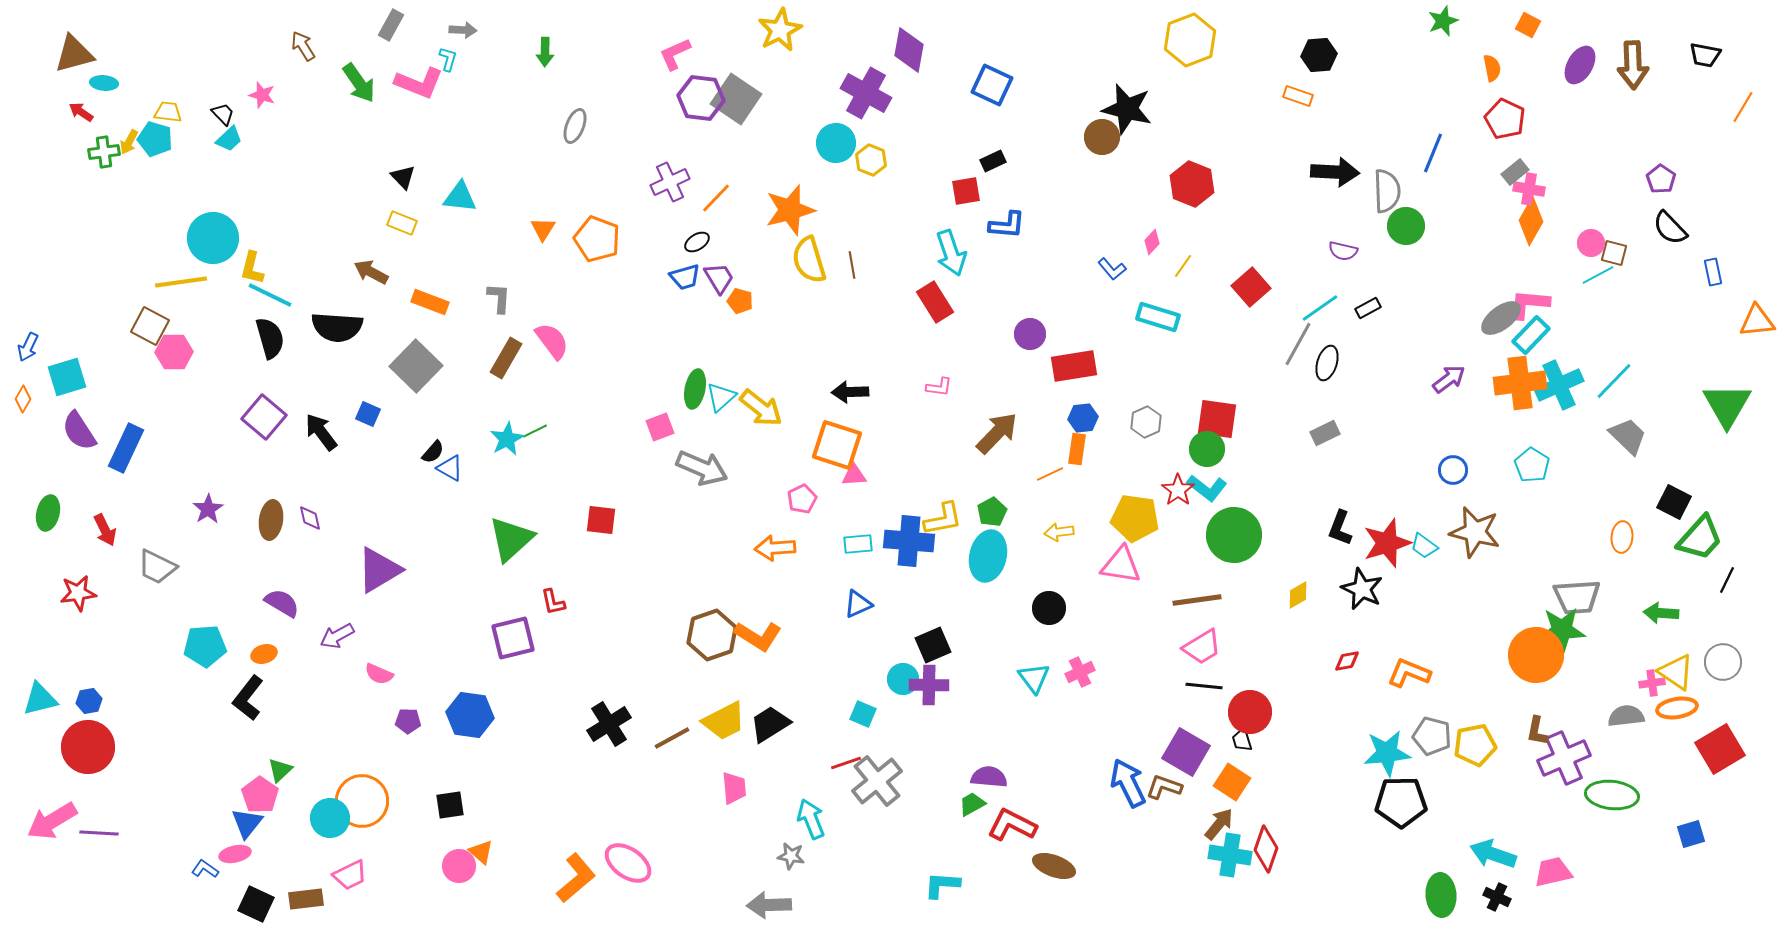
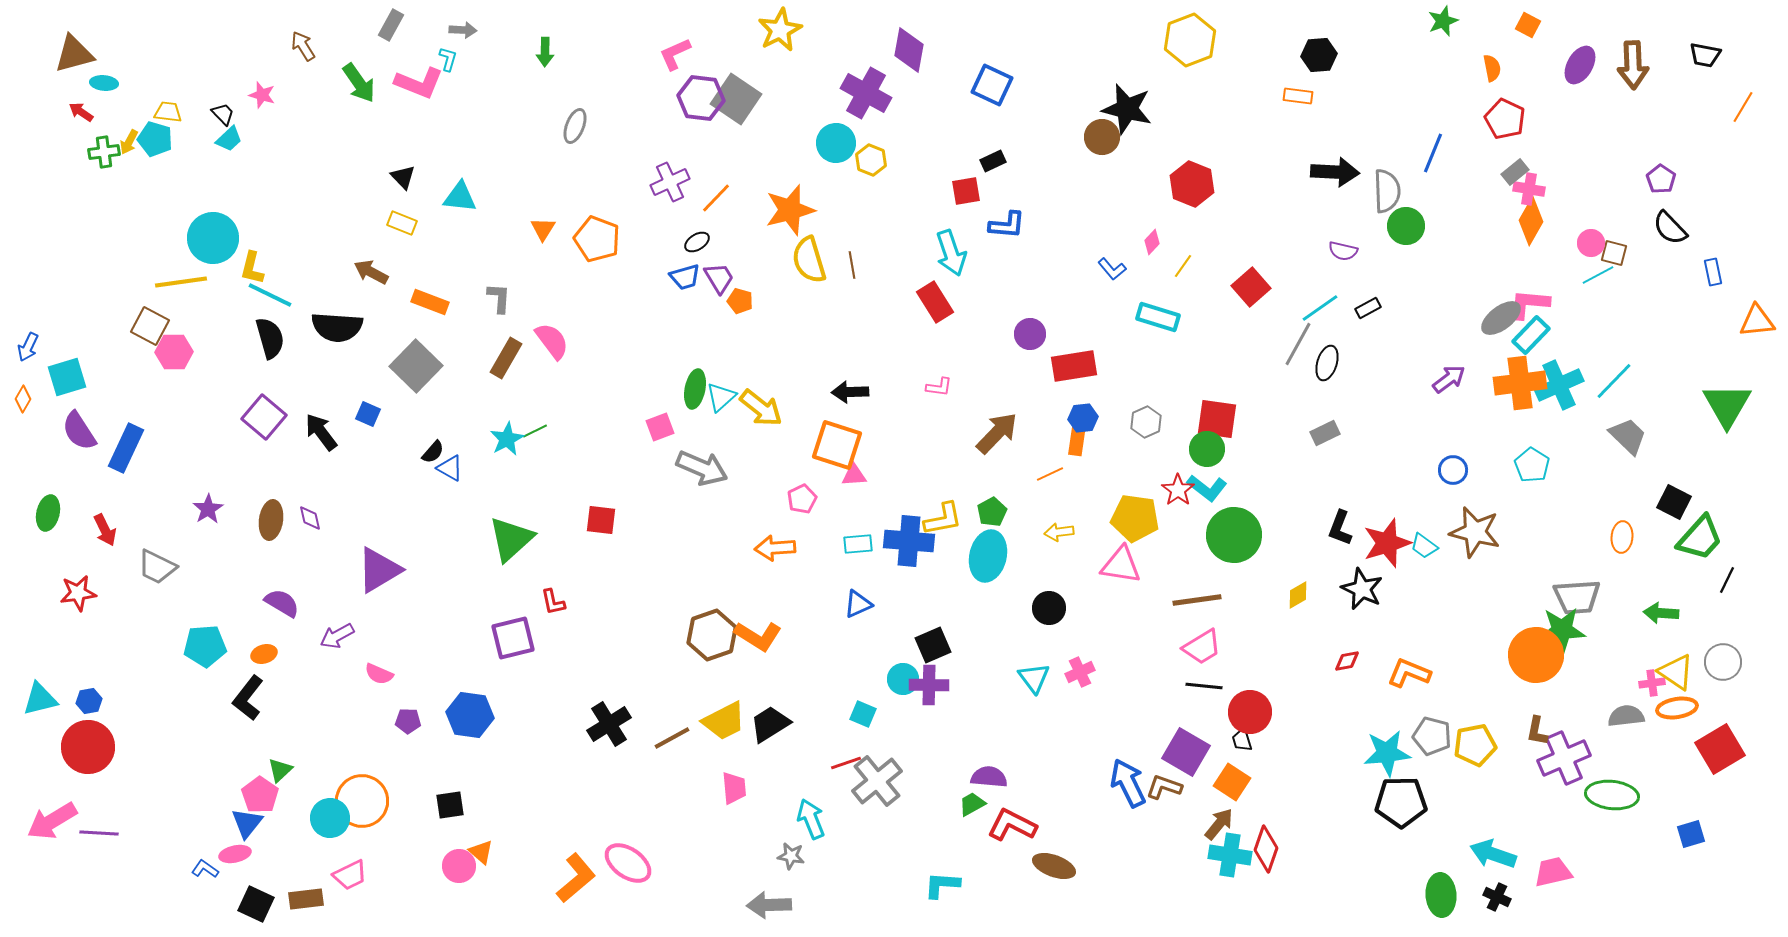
orange rectangle at (1298, 96): rotated 12 degrees counterclockwise
orange rectangle at (1077, 449): moved 9 px up
